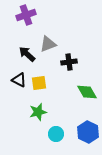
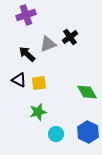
black cross: moved 1 px right, 25 px up; rotated 28 degrees counterclockwise
